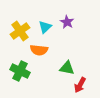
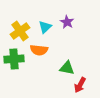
green cross: moved 6 px left, 12 px up; rotated 30 degrees counterclockwise
